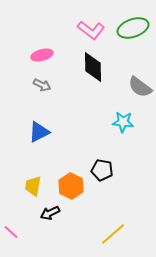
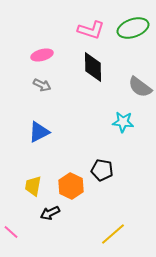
pink L-shape: rotated 20 degrees counterclockwise
